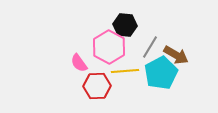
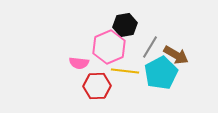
black hexagon: rotated 15 degrees counterclockwise
pink hexagon: rotated 8 degrees clockwise
pink semicircle: rotated 48 degrees counterclockwise
yellow line: rotated 12 degrees clockwise
